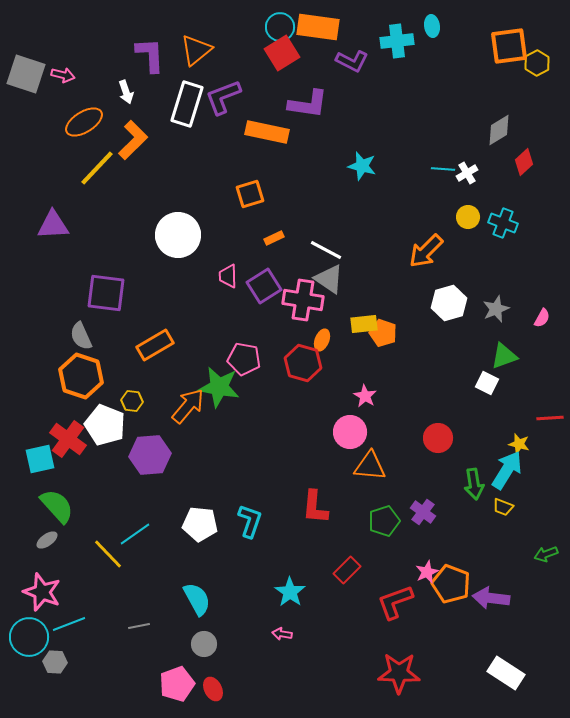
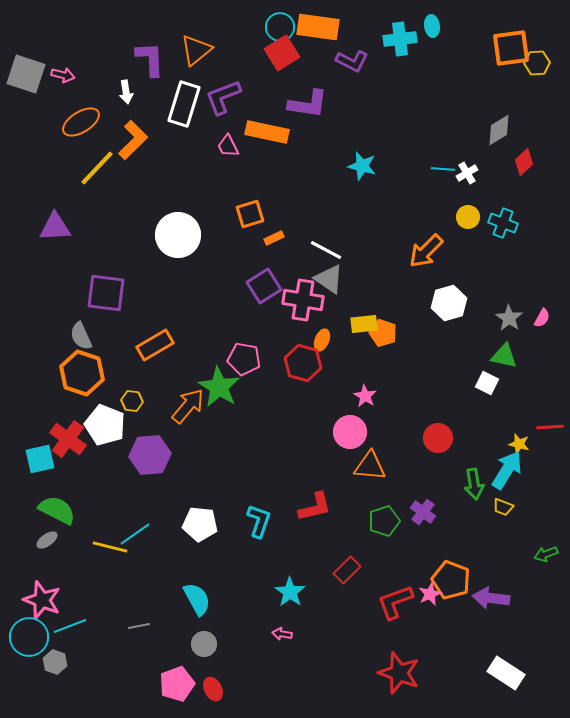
cyan cross at (397, 41): moved 3 px right, 2 px up
orange square at (509, 46): moved 2 px right, 2 px down
purple L-shape at (150, 55): moved 4 px down
yellow hexagon at (537, 63): rotated 25 degrees clockwise
white arrow at (126, 92): rotated 10 degrees clockwise
white rectangle at (187, 104): moved 3 px left
orange ellipse at (84, 122): moved 3 px left
orange square at (250, 194): moved 20 px down
purple triangle at (53, 225): moved 2 px right, 2 px down
pink trapezoid at (228, 276): moved 130 px up; rotated 25 degrees counterclockwise
gray star at (496, 309): moved 13 px right, 9 px down; rotated 16 degrees counterclockwise
green triangle at (504, 356): rotated 32 degrees clockwise
orange hexagon at (81, 376): moved 1 px right, 3 px up
green star at (219, 387): rotated 21 degrees clockwise
red line at (550, 418): moved 9 px down
green semicircle at (57, 506): moved 4 px down; rotated 21 degrees counterclockwise
red L-shape at (315, 507): rotated 108 degrees counterclockwise
cyan L-shape at (250, 521): moved 9 px right
yellow line at (108, 554): moved 2 px right, 7 px up; rotated 32 degrees counterclockwise
pink star at (427, 572): moved 3 px right, 22 px down
orange pentagon at (451, 584): moved 4 px up
pink star at (42, 592): moved 8 px down
cyan line at (69, 624): moved 1 px right, 2 px down
gray hexagon at (55, 662): rotated 15 degrees clockwise
red star at (399, 673): rotated 18 degrees clockwise
